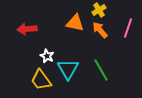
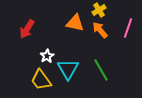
red arrow: rotated 54 degrees counterclockwise
white star: rotated 16 degrees clockwise
